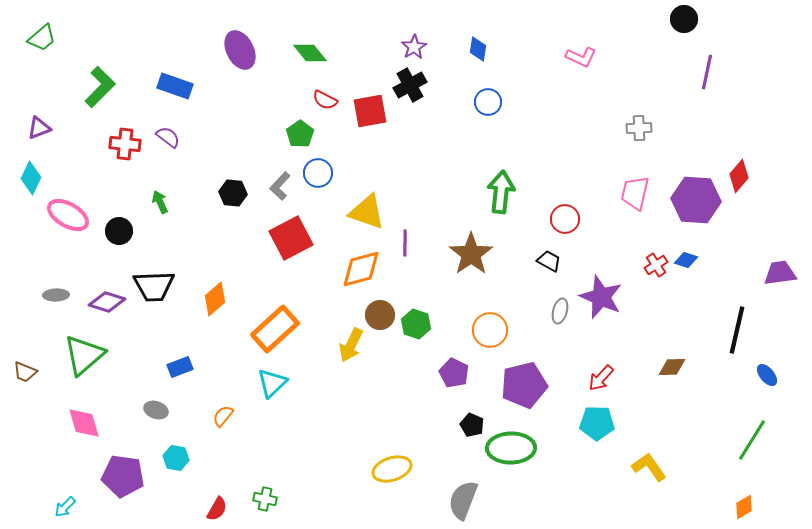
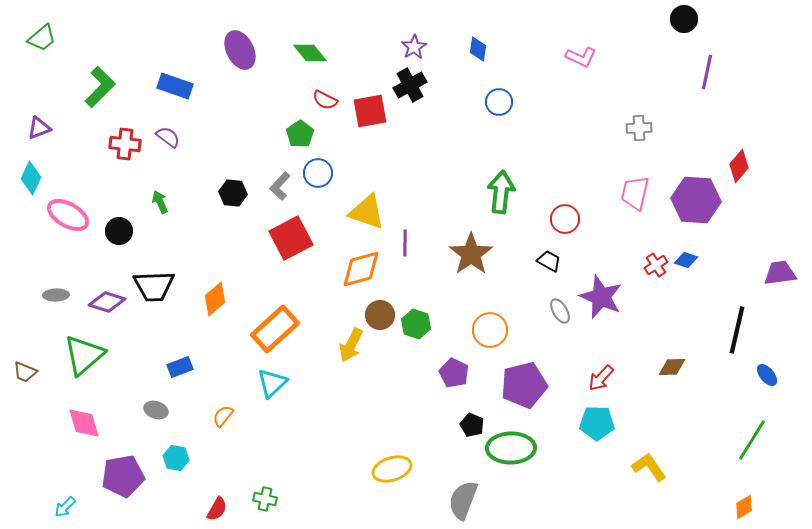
blue circle at (488, 102): moved 11 px right
red diamond at (739, 176): moved 10 px up
gray ellipse at (560, 311): rotated 45 degrees counterclockwise
purple pentagon at (123, 476): rotated 18 degrees counterclockwise
